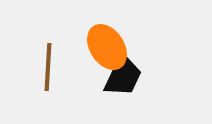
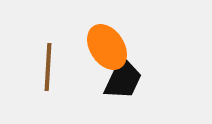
black trapezoid: moved 3 px down
